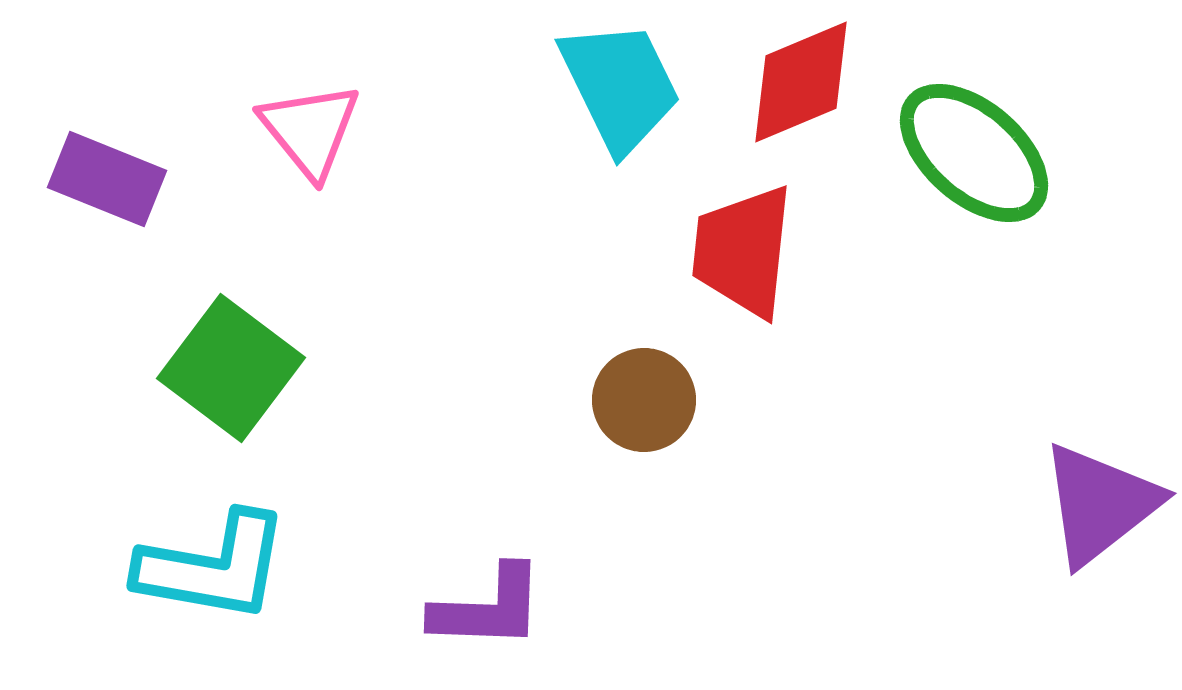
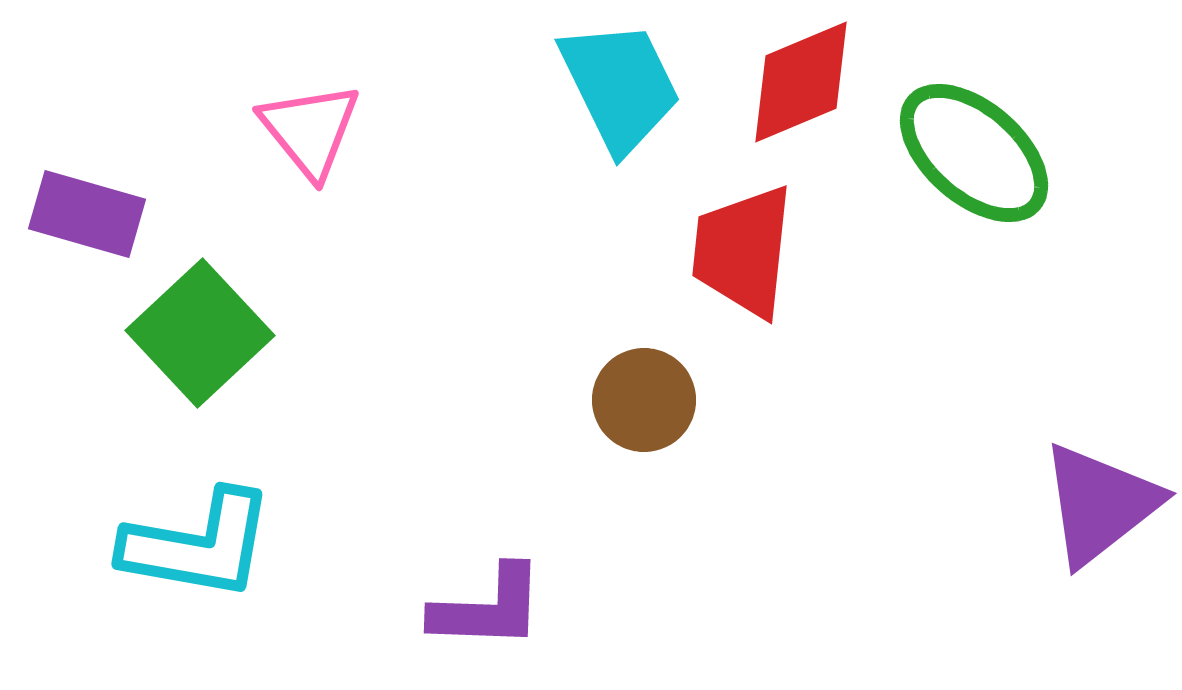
purple rectangle: moved 20 px left, 35 px down; rotated 6 degrees counterclockwise
green square: moved 31 px left, 35 px up; rotated 10 degrees clockwise
cyan L-shape: moved 15 px left, 22 px up
